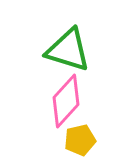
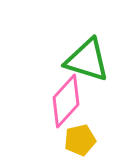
green triangle: moved 19 px right, 10 px down
